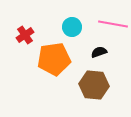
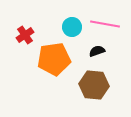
pink line: moved 8 px left
black semicircle: moved 2 px left, 1 px up
